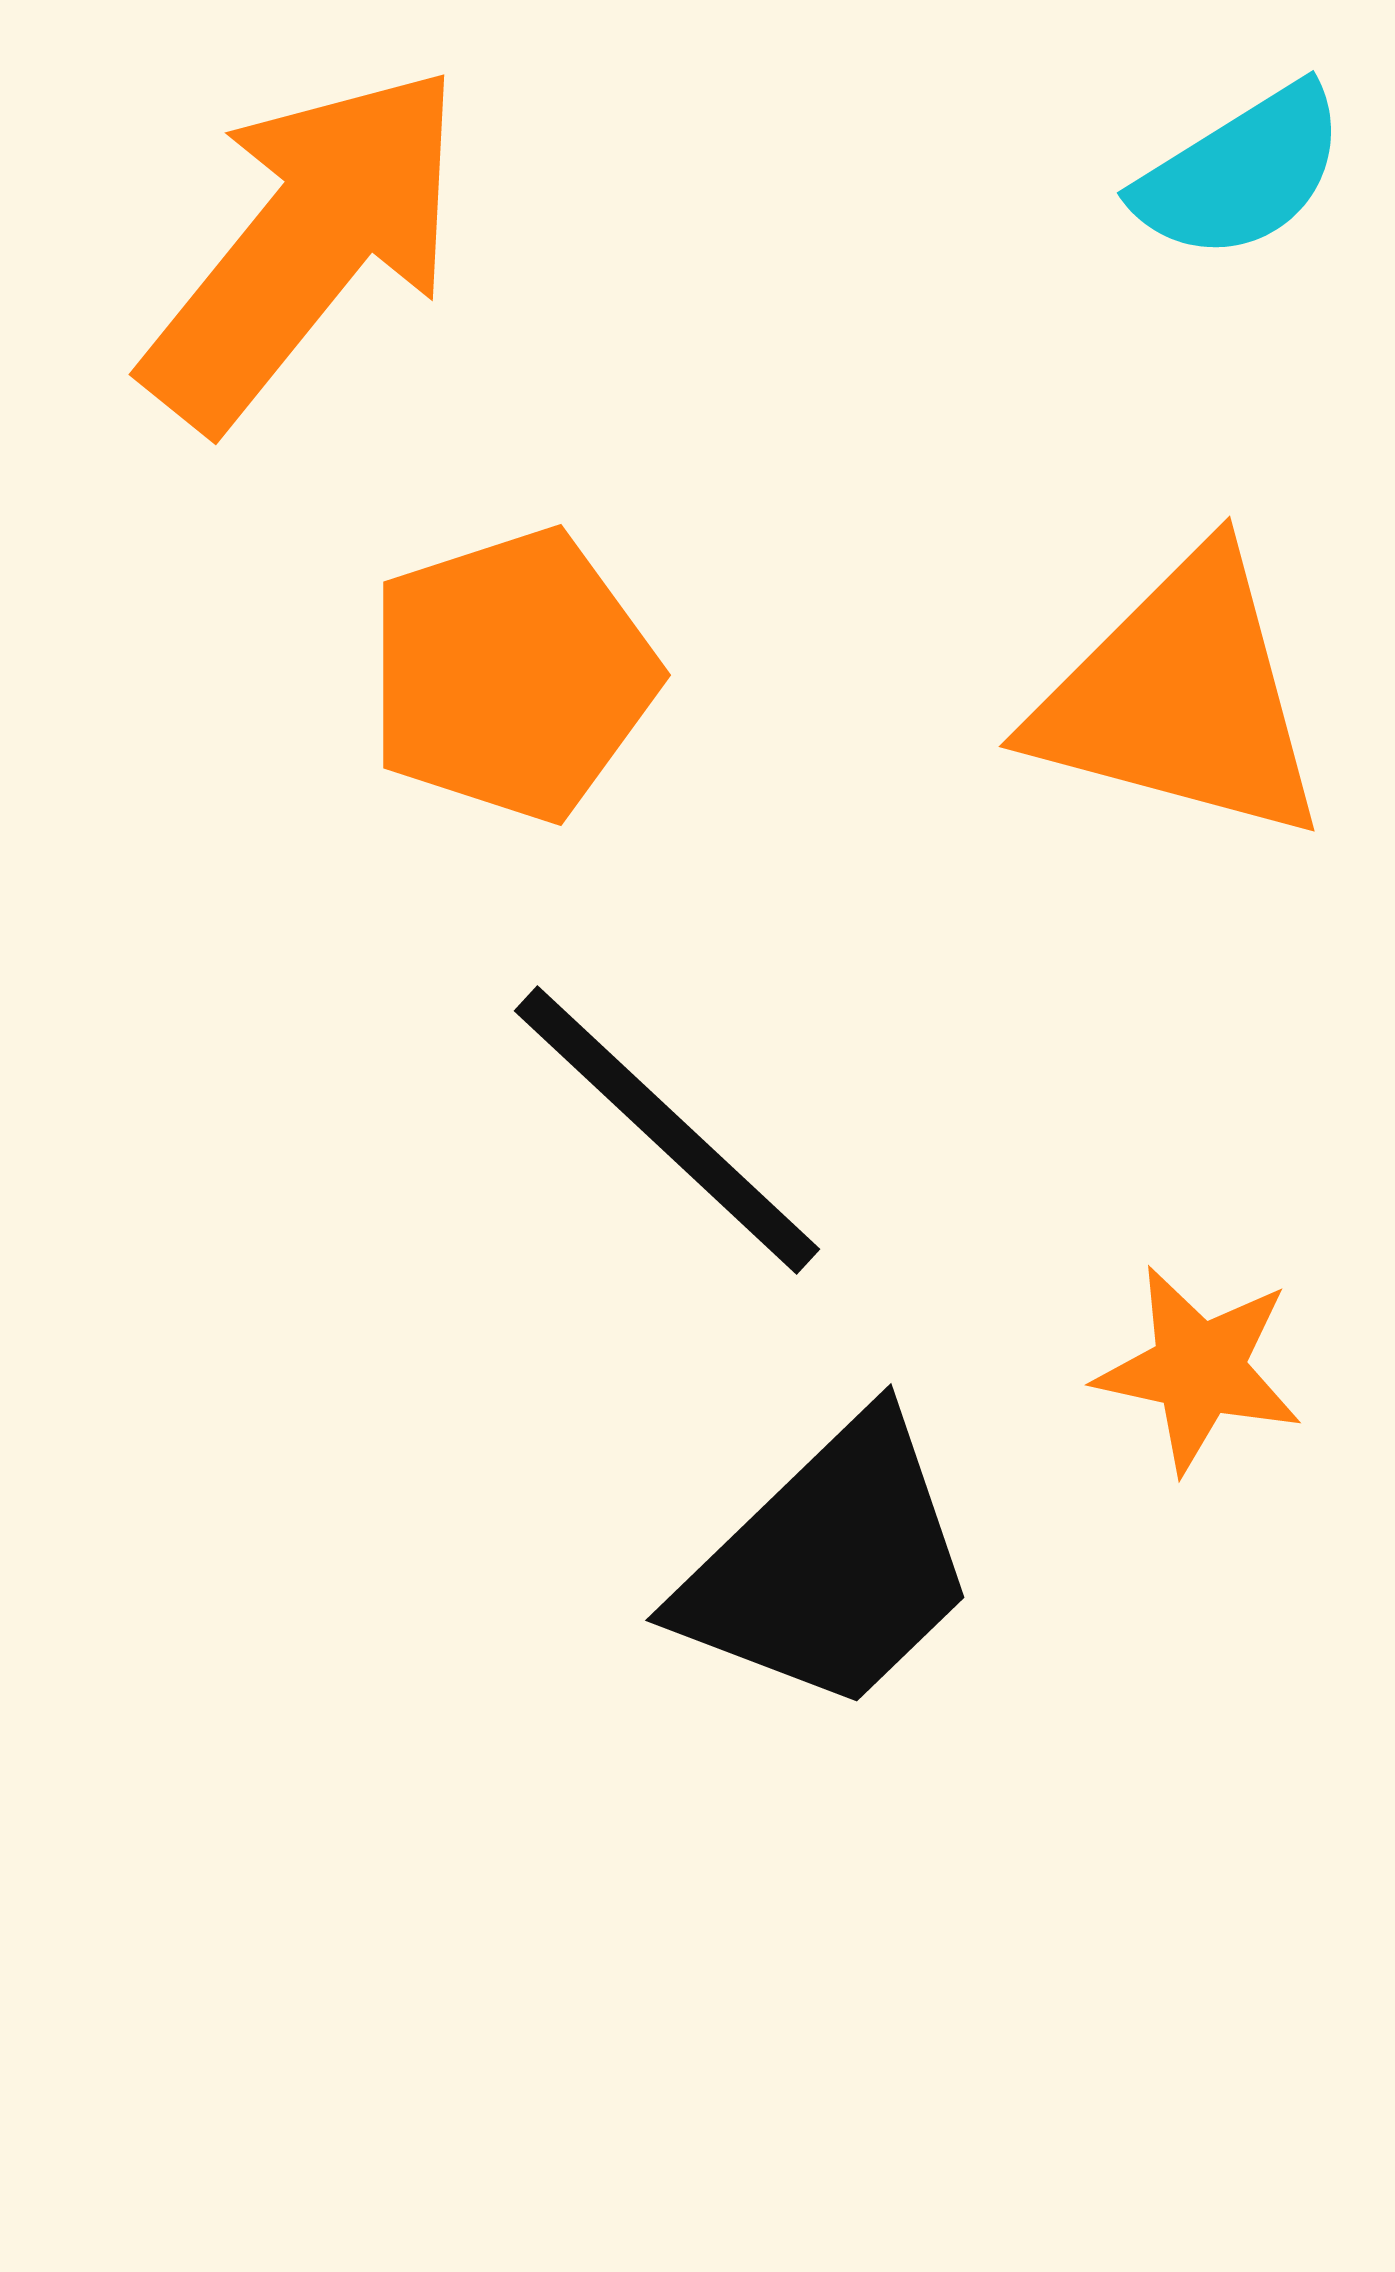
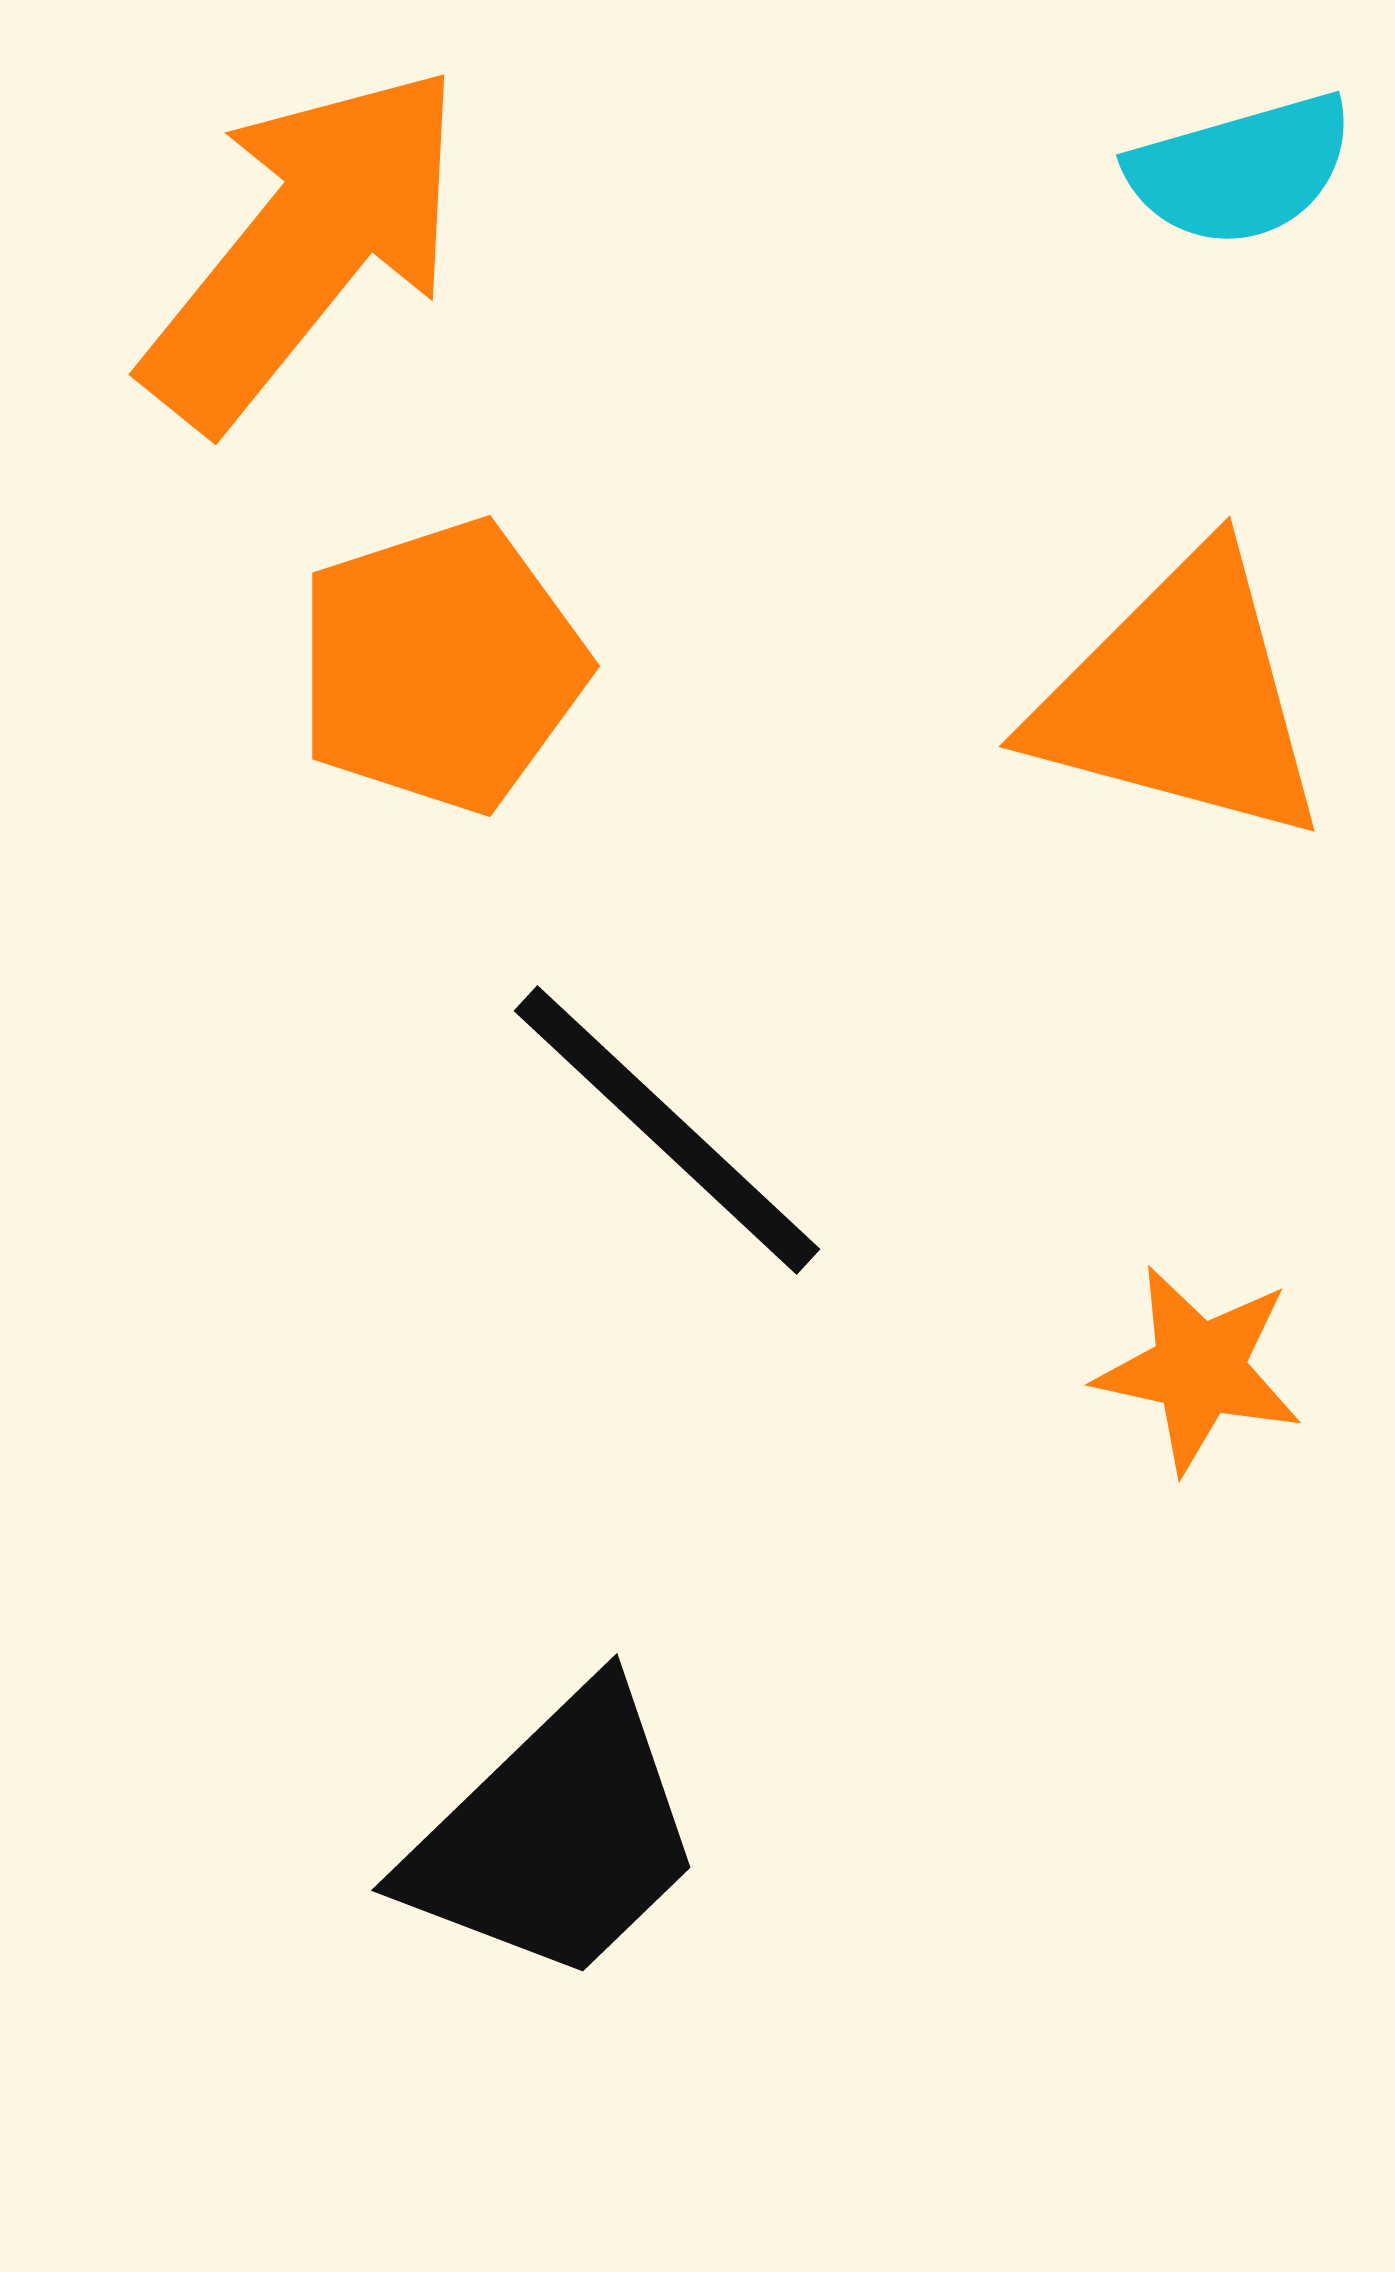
cyan semicircle: moved 3 px up; rotated 16 degrees clockwise
orange pentagon: moved 71 px left, 9 px up
black trapezoid: moved 274 px left, 270 px down
